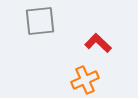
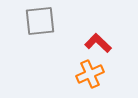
orange cross: moved 5 px right, 6 px up
